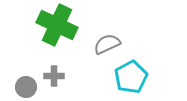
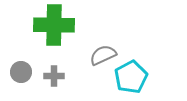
green cross: moved 3 px left; rotated 24 degrees counterclockwise
gray semicircle: moved 4 px left, 11 px down
gray circle: moved 5 px left, 15 px up
